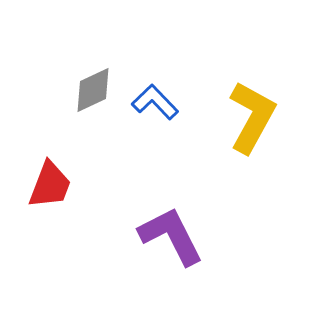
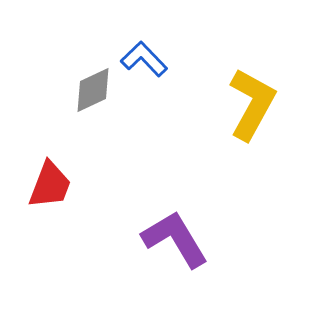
blue L-shape: moved 11 px left, 43 px up
yellow L-shape: moved 13 px up
purple L-shape: moved 4 px right, 3 px down; rotated 4 degrees counterclockwise
